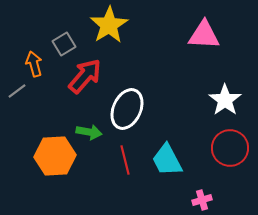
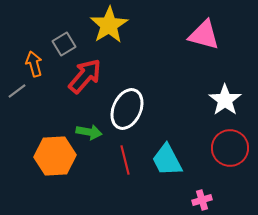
pink triangle: rotated 12 degrees clockwise
